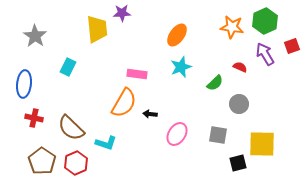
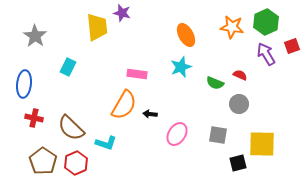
purple star: rotated 18 degrees clockwise
green hexagon: moved 1 px right, 1 px down
yellow trapezoid: moved 2 px up
orange ellipse: moved 9 px right; rotated 65 degrees counterclockwise
purple arrow: moved 1 px right
red semicircle: moved 8 px down
green semicircle: rotated 66 degrees clockwise
orange semicircle: moved 2 px down
brown pentagon: moved 1 px right
